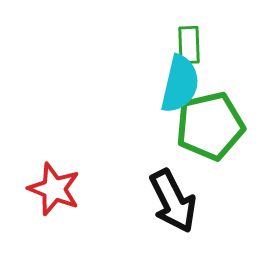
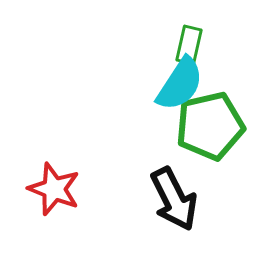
green rectangle: rotated 15 degrees clockwise
cyan semicircle: rotated 20 degrees clockwise
black arrow: moved 1 px right, 2 px up
